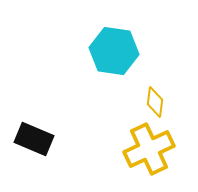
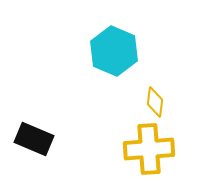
cyan hexagon: rotated 15 degrees clockwise
yellow cross: rotated 21 degrees clockwise
